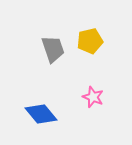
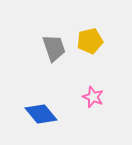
gray trapezoid: moved 1 px right, 1 px up
